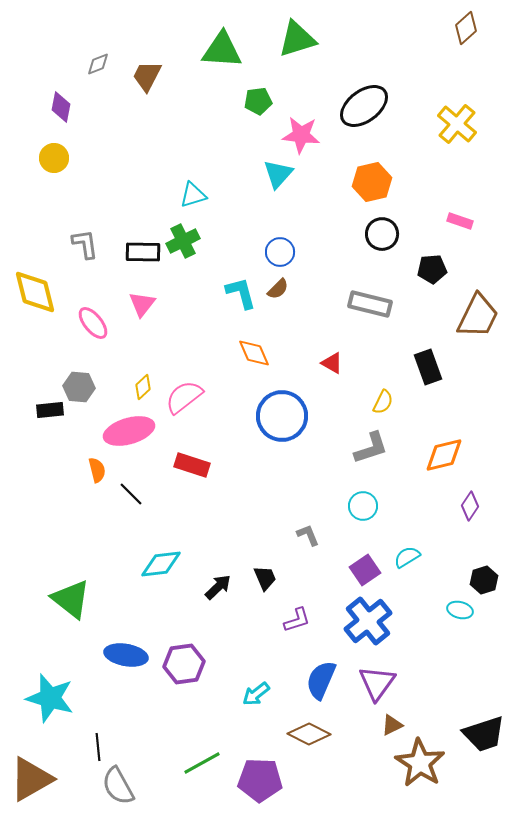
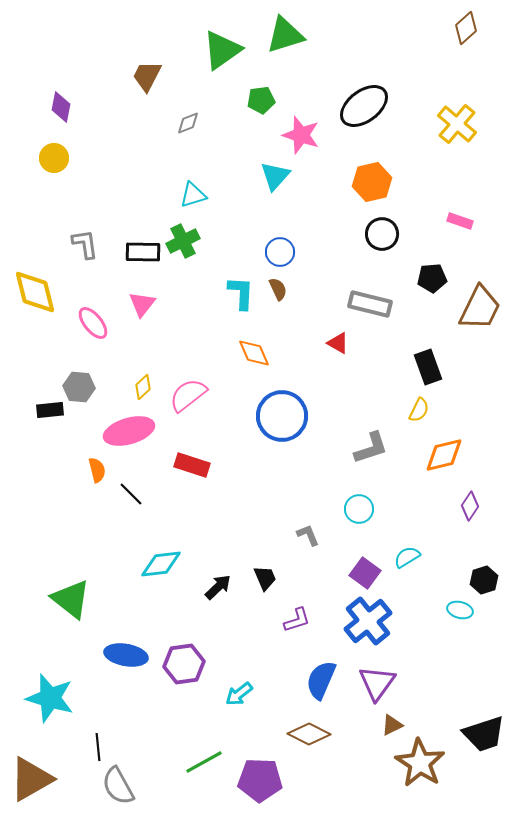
green triangle at (297, 39): moved 12 px left, 4 px up
green triangle at (222, 50): rotated 39 degrees counterclockwise
gray diamond at (98, 64): moved 90 px right, 59 px down
green pentagon at (258, 101): moved 3 px right, 1 px up
pink star at (301, 135): rotated 12 degrees clockwise
cyan triangle at (278, 174): moved 3 px left, 2 px down
black pentagon at (432, 269): moved 9 px down
brown semicircle at (278, 289): rotated 70 degrees counterclockwise
cyan L-shape at (241, 293): rotated 18 degrees clockwise
brown trapezoid at (478, 316): moved 2 px right, 8 px up
red triangle at (332, 363): moved 6 px right, 20 px up
pink semicircle at (184, 397): moved 4 px right, 2 px up
yellow semicircle at (383, 402): moved 36 px right, 8 px down
cyan circle at (363, 506): moved 4 px left, 3 px down
purple square at (365, 570): moved 3 px down; rotated 20 degrees counterclockwise
cyan arrow at (256, 694): moved 17 px left
green line at (202, 763): moved 2 px right, 1 px up
